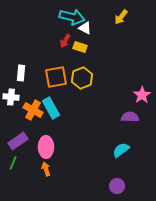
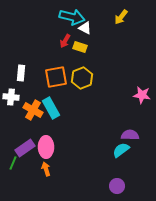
pink star: rotated 30 degrees counterclockwise
purple semicircle: moved 18 px down
purple rectangle: moved 7 px right, 7 px down
